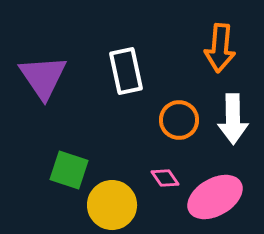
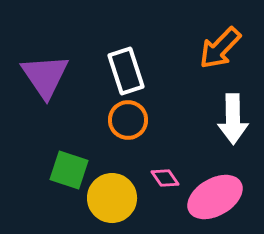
orange arrow: rotated 39 degrees clockwise
white rectangle: rotated 6 degrees counterclockwise
purple triangle: moved 2 px right, 1 px up
orange circle: moved 51 px left
yellow circle: moved 7 px up
